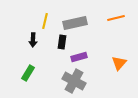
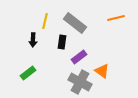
gray rectangle: rotated 50 degrees clockwise
purple rectangle: rotated 21 degrees counterclockwise
orange triangle: moved 17 px left, 8 px down; rotated 35 degrees counterclockwise
green rectangle: rotated 21 degrees clockwise
gray cross: moved 6 px right, 1 px down
